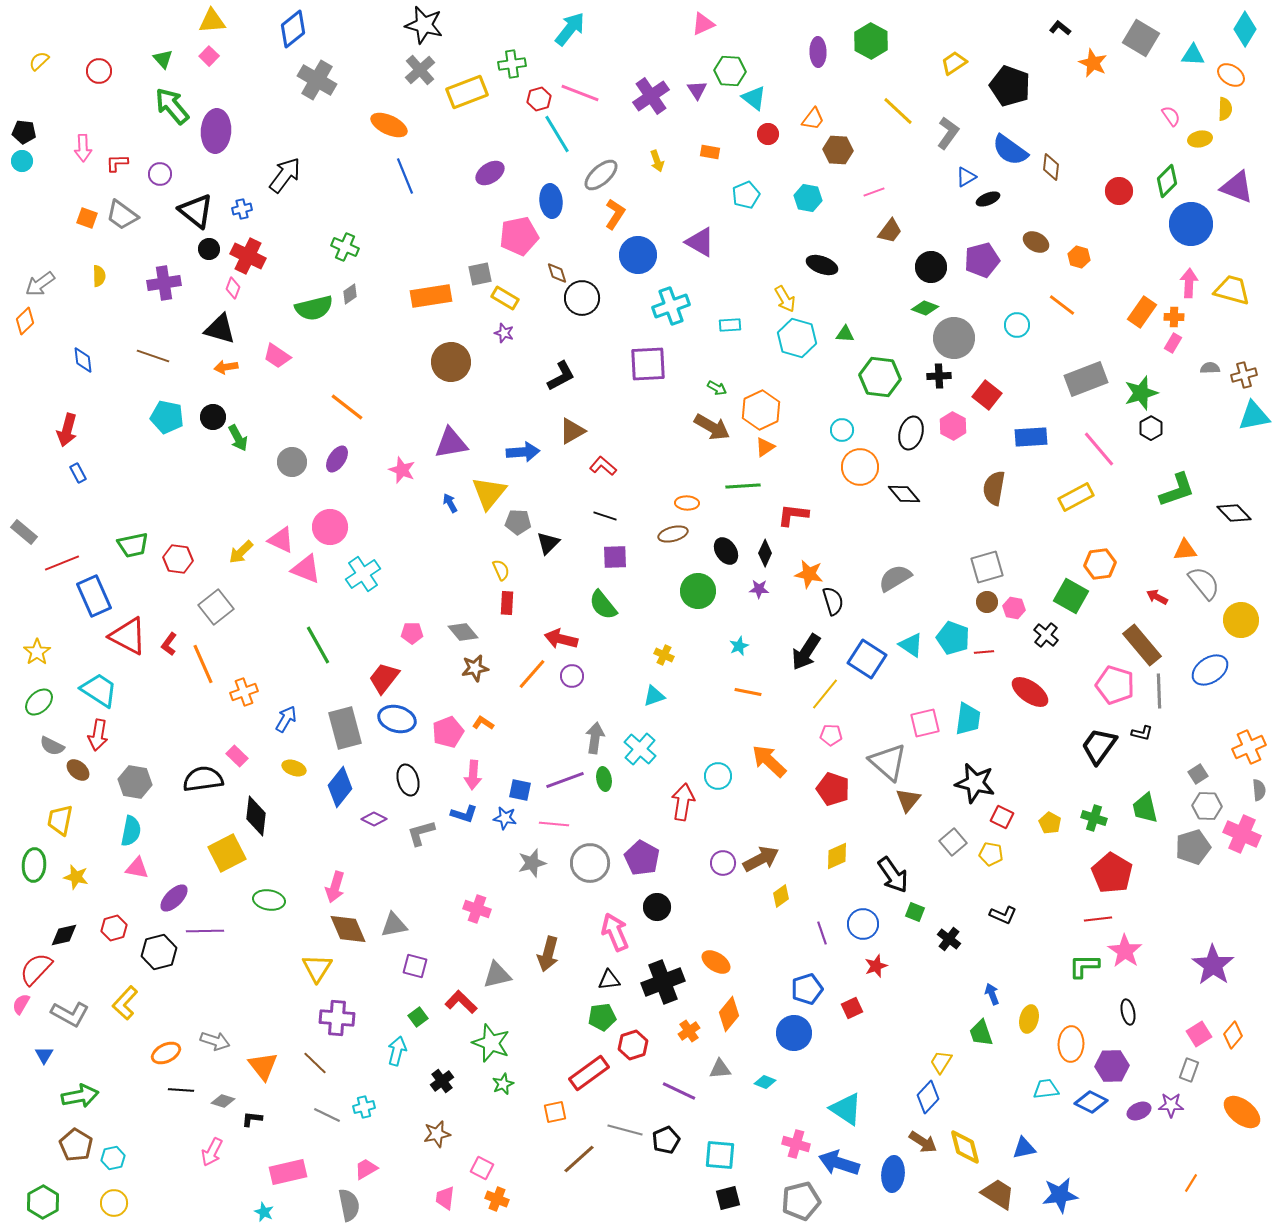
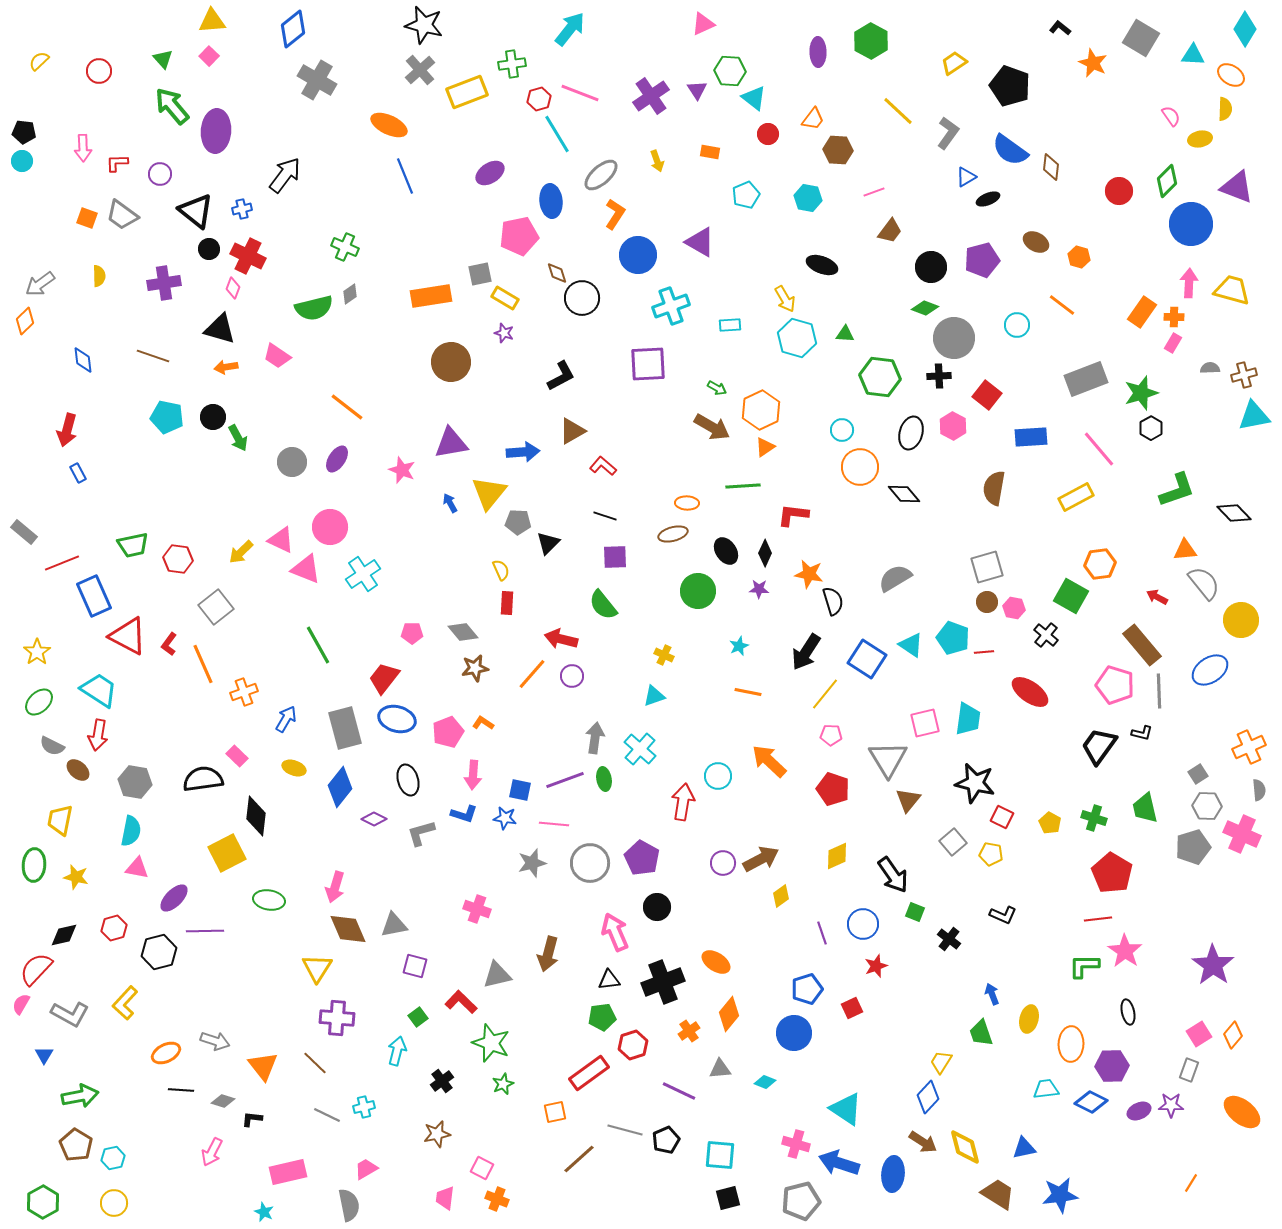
gray triangle at (888, 762): moved 3 px up; rotated 18 degrees clockwise
